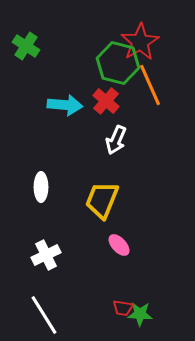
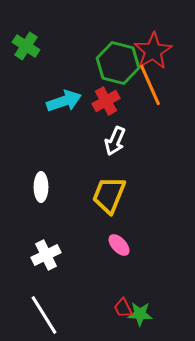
red star: moved 13 px right, 9 px down
red cross: rotated 20 degrees clockwise
cyan arrow: moved 1 px left, 4 px up; rotated 24 degrees counterclockwise
white arrow: moved 1 px left, 1 px down
yellow trapezoid: moved 7 px right, 5 px up
red trapezoid: rotated 55 degrees clockwise
